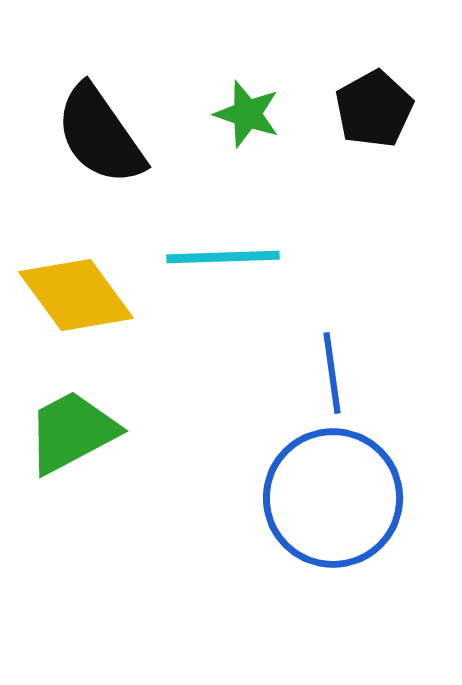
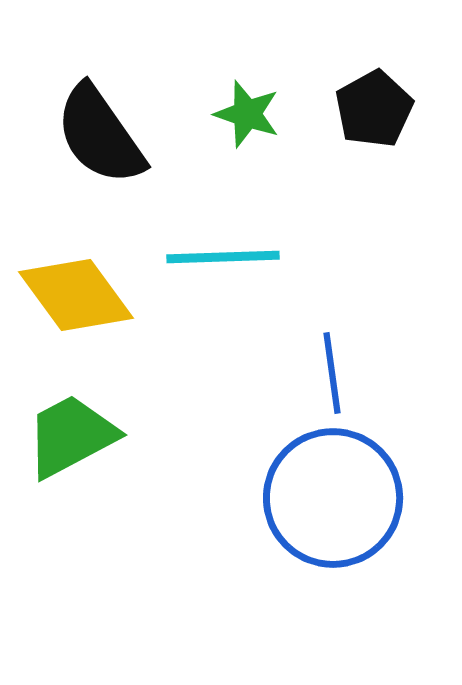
green trapezoid: moved 1 px left, 4 px down
